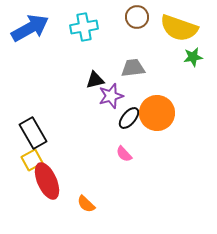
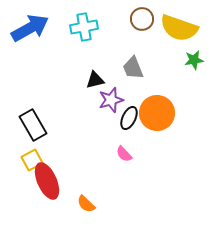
brown circle: moved 5 px right, 2 px down
green star: moved 1 px right, 3 px down
gray trapezoid: rotated 105 degrees counterclockwise
purple star: moved 4 px down
black ellipse: rotated 15 degrees counterclockwise
black rectangle: moved 8 px up
